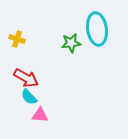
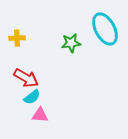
cyan ellipse: moved 8 px right; rotated 20 degrees counterclockwise
yellow cross: moved 1 px up; rotated 21 degrees counterclockwise
cyan semicircle: moved 3 px right; rotated 84 degrees counterclockwise
